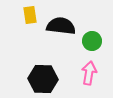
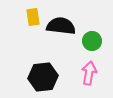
yellow rectangle: moved 3 px right, 2 px down
black hexagon: moved 2 px up; rotated 8 degrees counterclockwise
